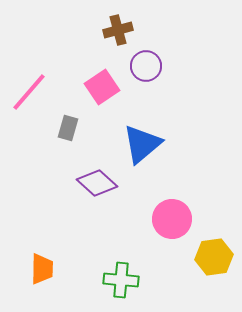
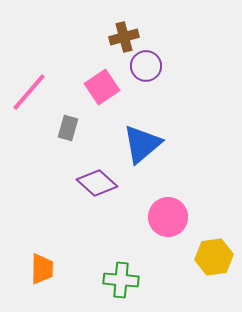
brown cross: moved 6 px right, 7 px down
pink circle: moved 4 px left, 2 px up
